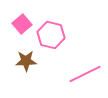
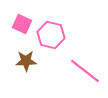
pink square: rotated 24 degrees counterclockwise
pink line: moved 3 px up; rotated 64 degrees clockwise
